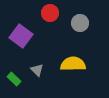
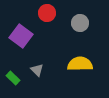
red circle: moved 3 px left
yellow semicircle: moved 7 px right
green rectangle: moved 1 px left, 1 px up
